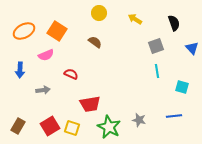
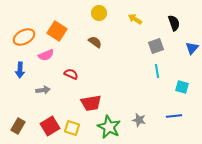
orange ellipse: moved 6 px down
blue triangle: rotated 24 degrees clockwise
red trapezoid: moved 1 px right, 1 px up
